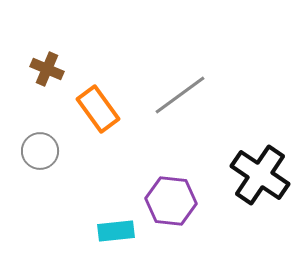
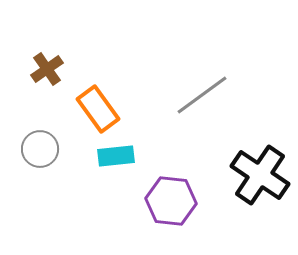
brown cross: rotated 32 degrees clockwise
gray line: moved 22 px right
gray circle: moved 2 px up
cyan rectangle: moved 75 px up
